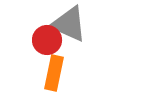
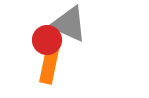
orange rectangle: moved 5 px left, 7 px up
